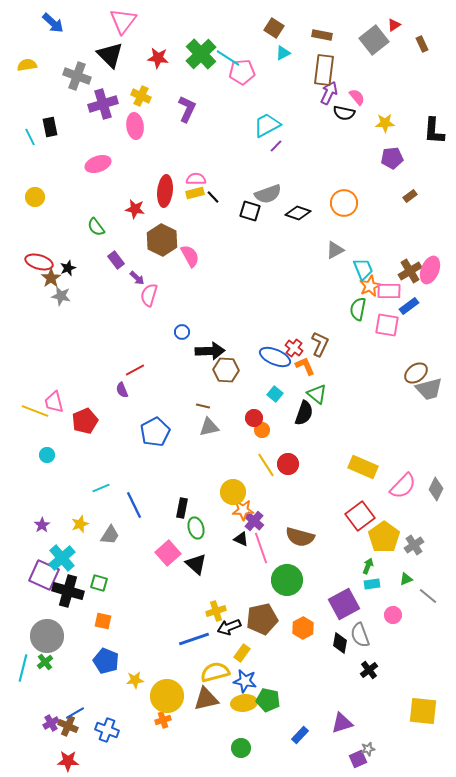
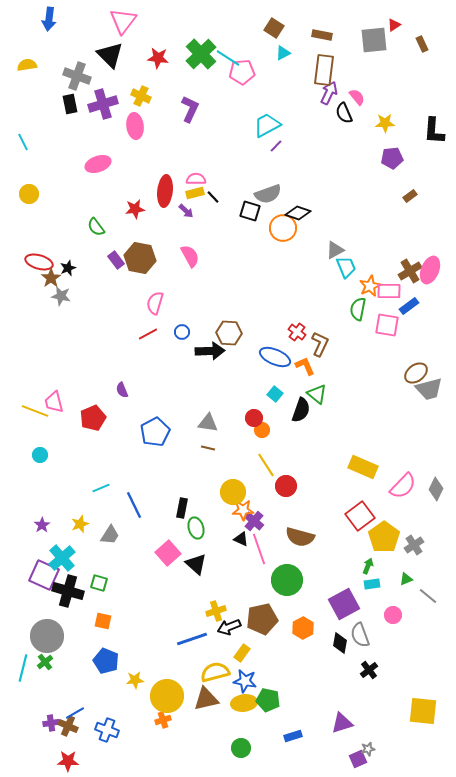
blue arrow at (53, 23): moved 4 px left, 4 px up; rotated 55 degrees clockwise
gray square at (374, 40): rotated 32 degrees clockwise
purple L-shape at (187, 109): moved 3 px right
black semicircle at (344, 113): rotated 55 degrees clockwise
black rectangle at (50, 127): moved 20 px right, 23 px up
cyan line at (30, 137): moved 7 px left, 5 px down
yellow circle at (35, 197): moved 6 px left, 3 px up
orange circle at (344, 203): moved 61 px left, 25 px down
red star at (135, 209): rotated 18 degrees counterclockwise
brown hexagon at (162, 240): moved 22 px left, 18 px down; rotated 16 degrees counterclockwise
cyan trapezoid at (363, 269): moved 17 px left, 2 px up
purple arrow at (137, 278): moved 49 px right, 67 px up
pink semicircle at (149, 295): moved 6 px right, 8 px down
red cross at (294, 348): moved 3 px right, 16 px up
red line at (135, 370): moved 13 px right, 36 px up
brown hexagon at (226, 370): moved 3 px right, 37 px up
brown line at (203, 406): moved 5 px right, 42 px down
black semicircle at (304, 413): moved 3 px left, 3 px up
red pentagon at (85, 421): moved 8 px right, 3 px up
gray triangle at (209, 427): moved 1 px left, 4 px up; rotated 20 degrees clockwise
cyan circle at (47, 455): moved 7 px left
red circle at (288, 464): moved 2 px left, 22 px down
pink line at (261, 548): moved 2 px left, 1 px down
blue line at (194, 639): moved 2 px left
purple cross at (51, 723): rotated 21 degrees clockwise
blue rectangle at (300, 735): moved 7 px left, 1 px down; rotated 30 degrees clockwise
